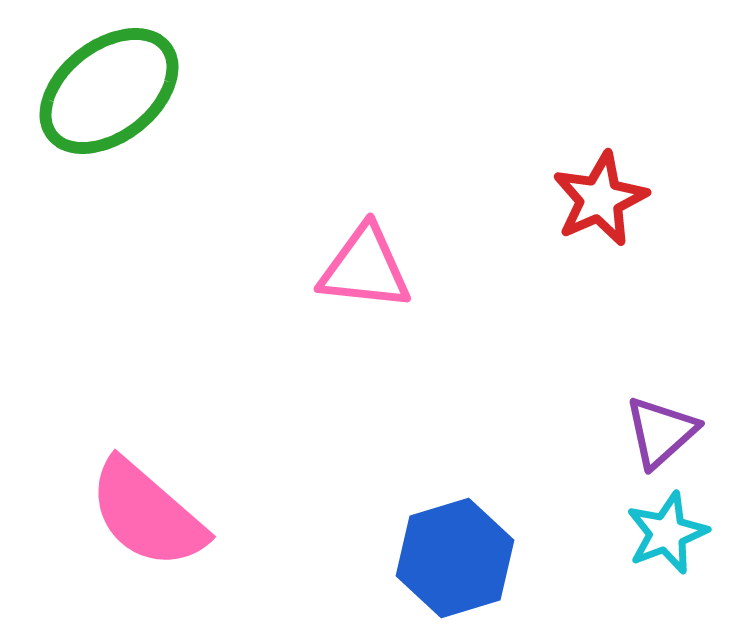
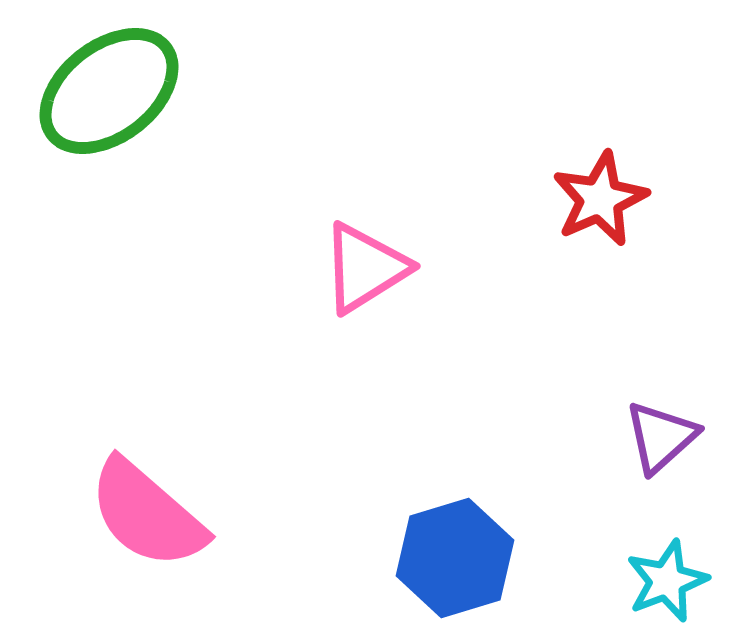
pink triangle: rotated 38 degrees counterclockwise
purple triangle: moved 5 px down
cyan star: moved 48 px down
